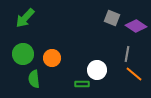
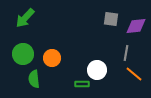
gray square: moved 1 px left, 1 px down; rotated 14 degrees counterclockwise
purple diamond: rotated 40 degrees counterclockwise
gray line: moved 1 px left, 1 px up
